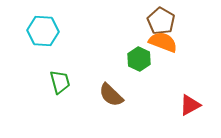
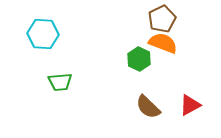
brown pentagon: moved 1 px right, 2 px up; rotated 16 degrees clockwise
cyan hexagon: moved 3 px down
orange semicircle: moved 1 px down
green trapezoid: rotated 100 degrees clockwise
brown semicircle: moved 37 px right, 12 px down
